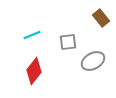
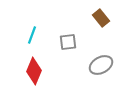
cyan line: rotated 48 degrees counterclockwise
gray ellipse: moved 8 px right, 4 px down
red diamond: rotated 16 degrees counterclockwise
